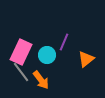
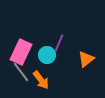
purple line: moved 5 px left, 1 px down
